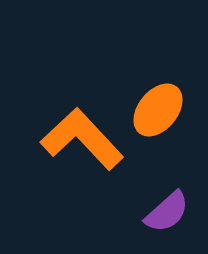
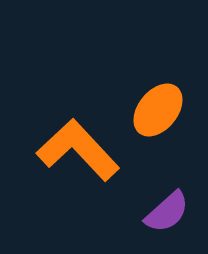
orange L-shape: moved 4 px left, 11 px down
